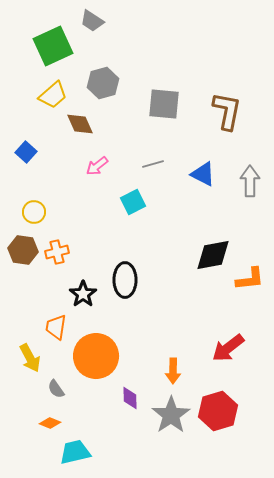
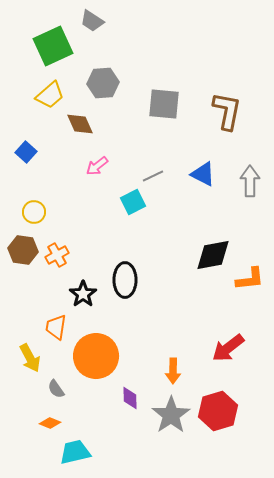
gray hexagon: rotated 12 degrees clockwise
yellow trapezoid: moved 3 px left
gray line: moved 12 px down; rotated 10 degrees counterclockwise
orange cross: moved 3 px down; rotated 15 degrees counterclockwise
